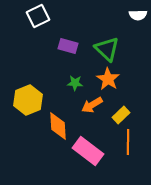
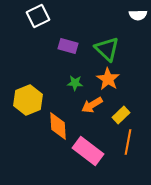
orange line: rotated 10 degrees clockwise
